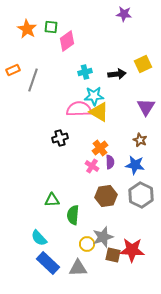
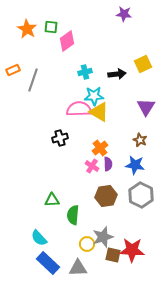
purple semicircle: moved 2 px left, 2 px down
